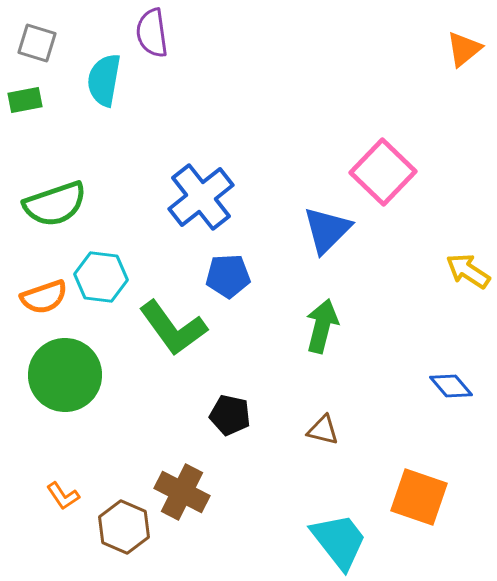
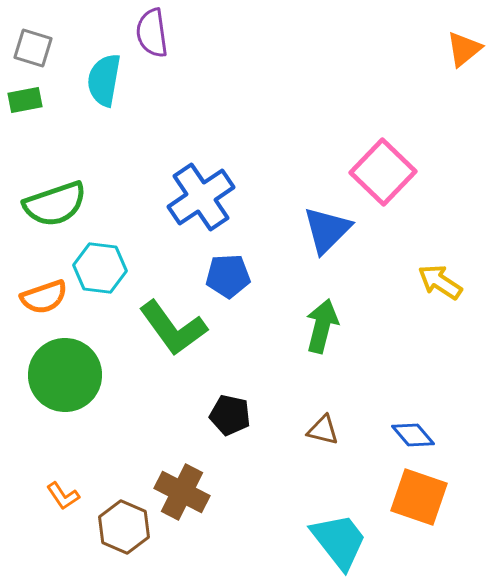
gray square: moved 4 px left, 5 px down
blue cross: rotated 4 degrees clockwise
yellow arrow: moved 28 px left, 11 px down
cyan hexagon: moved 1 px left, 9 px up
blue diamond: moved 38 px left, 49 px down
